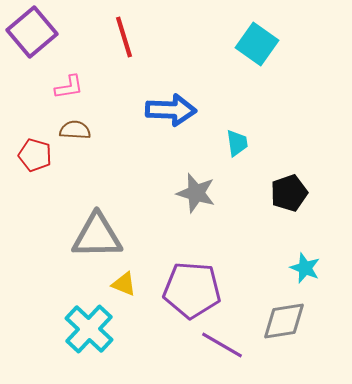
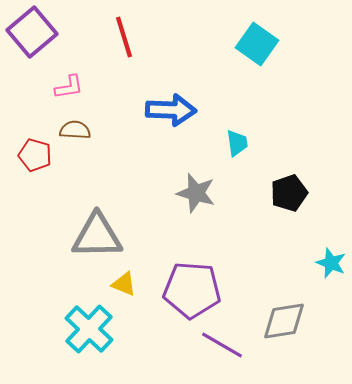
cyan star: moved 26 px right, 5 px up
